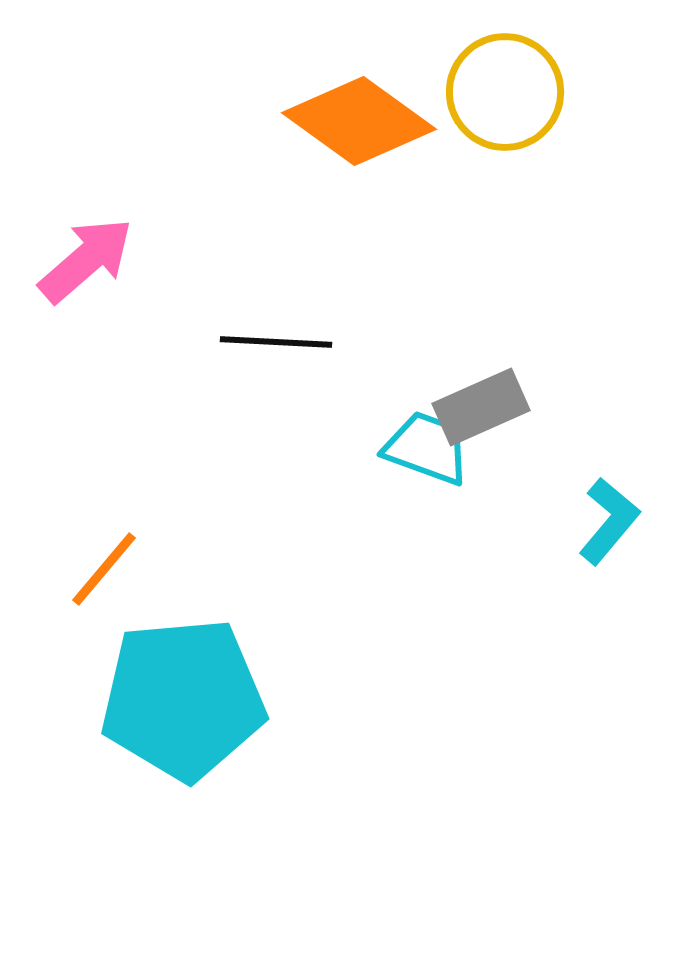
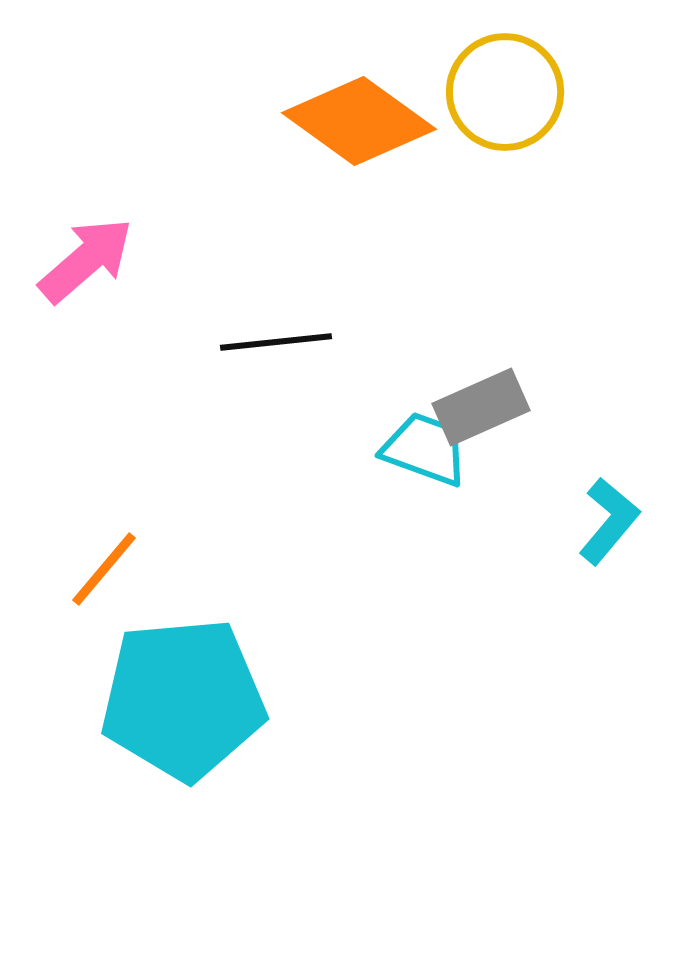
black line: rotated 9 degrees counterclockwise
cyan trapezoid: moved 2 px left, 1 px down
